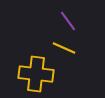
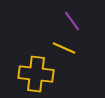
purple line: moved 4 px right
